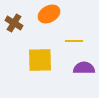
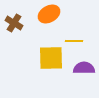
yellow square: moved 11 px right, 2 px up
